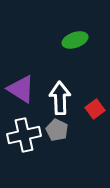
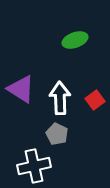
red square: moved 9 px up
gray pentagon: moved 4 px down
white cross: moved 10 px right, 31 px down
